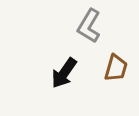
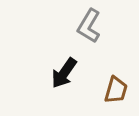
brown trapezoid: moved 22 px down
